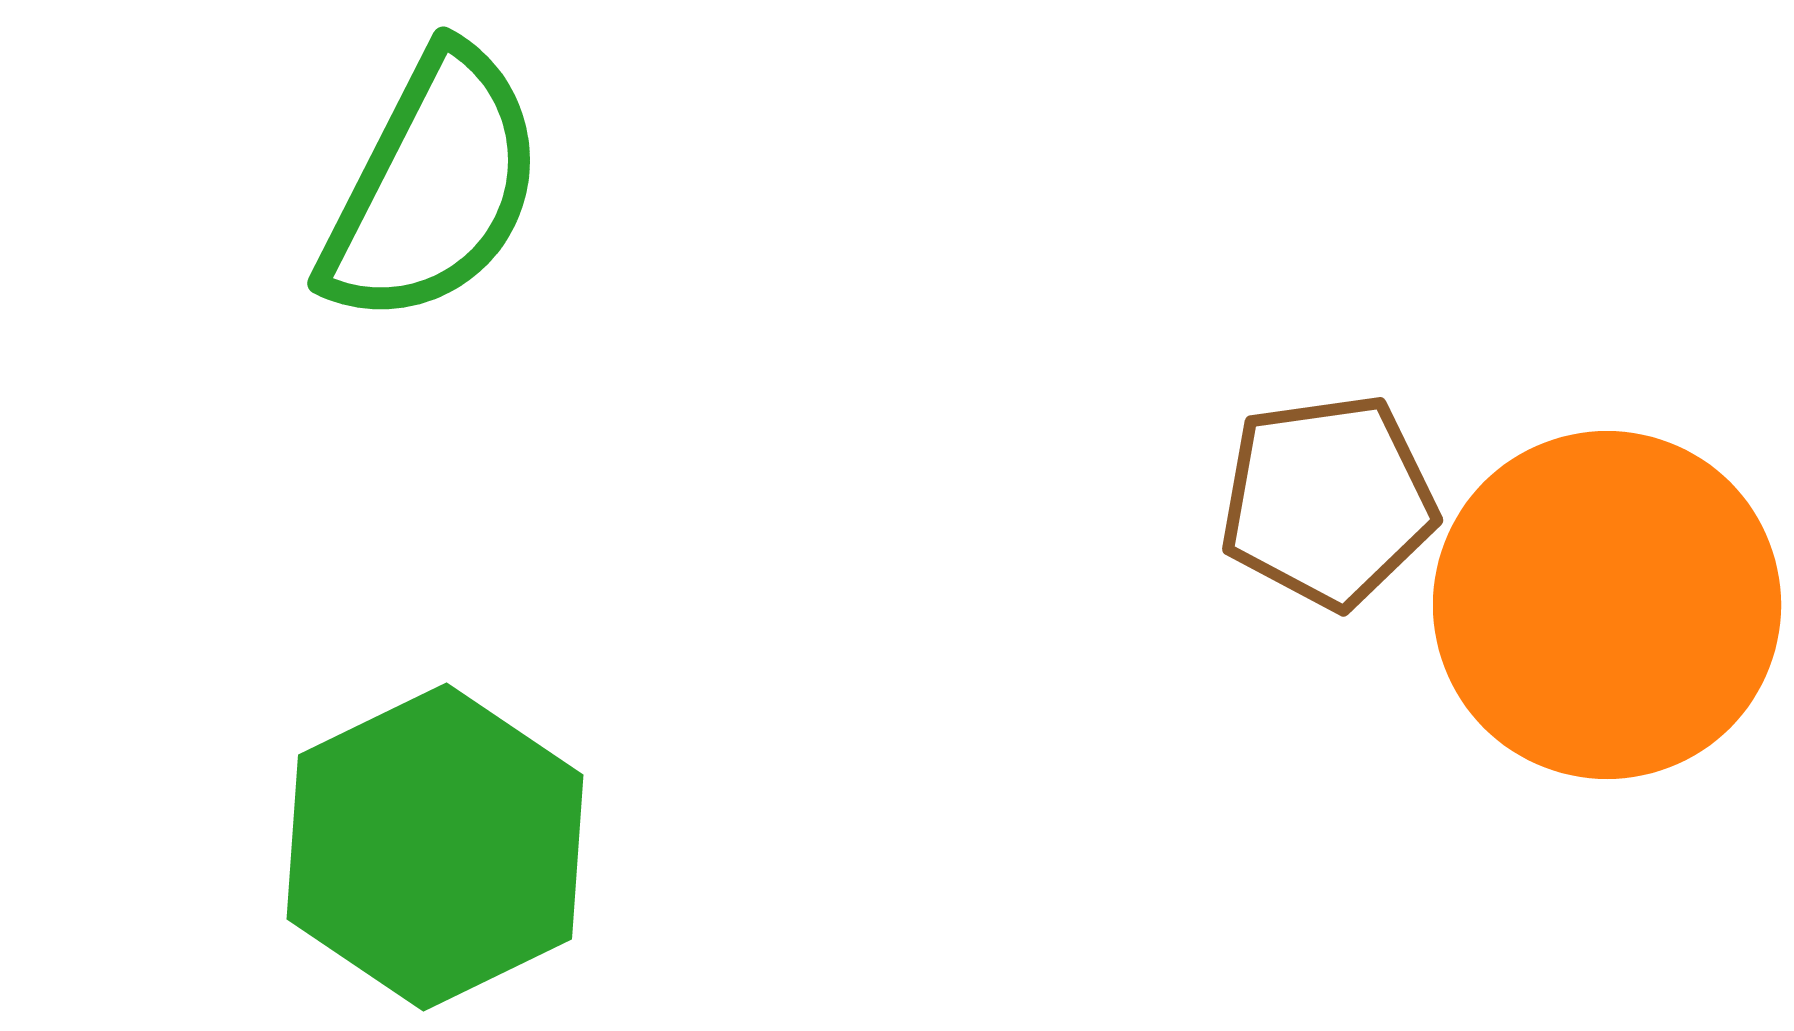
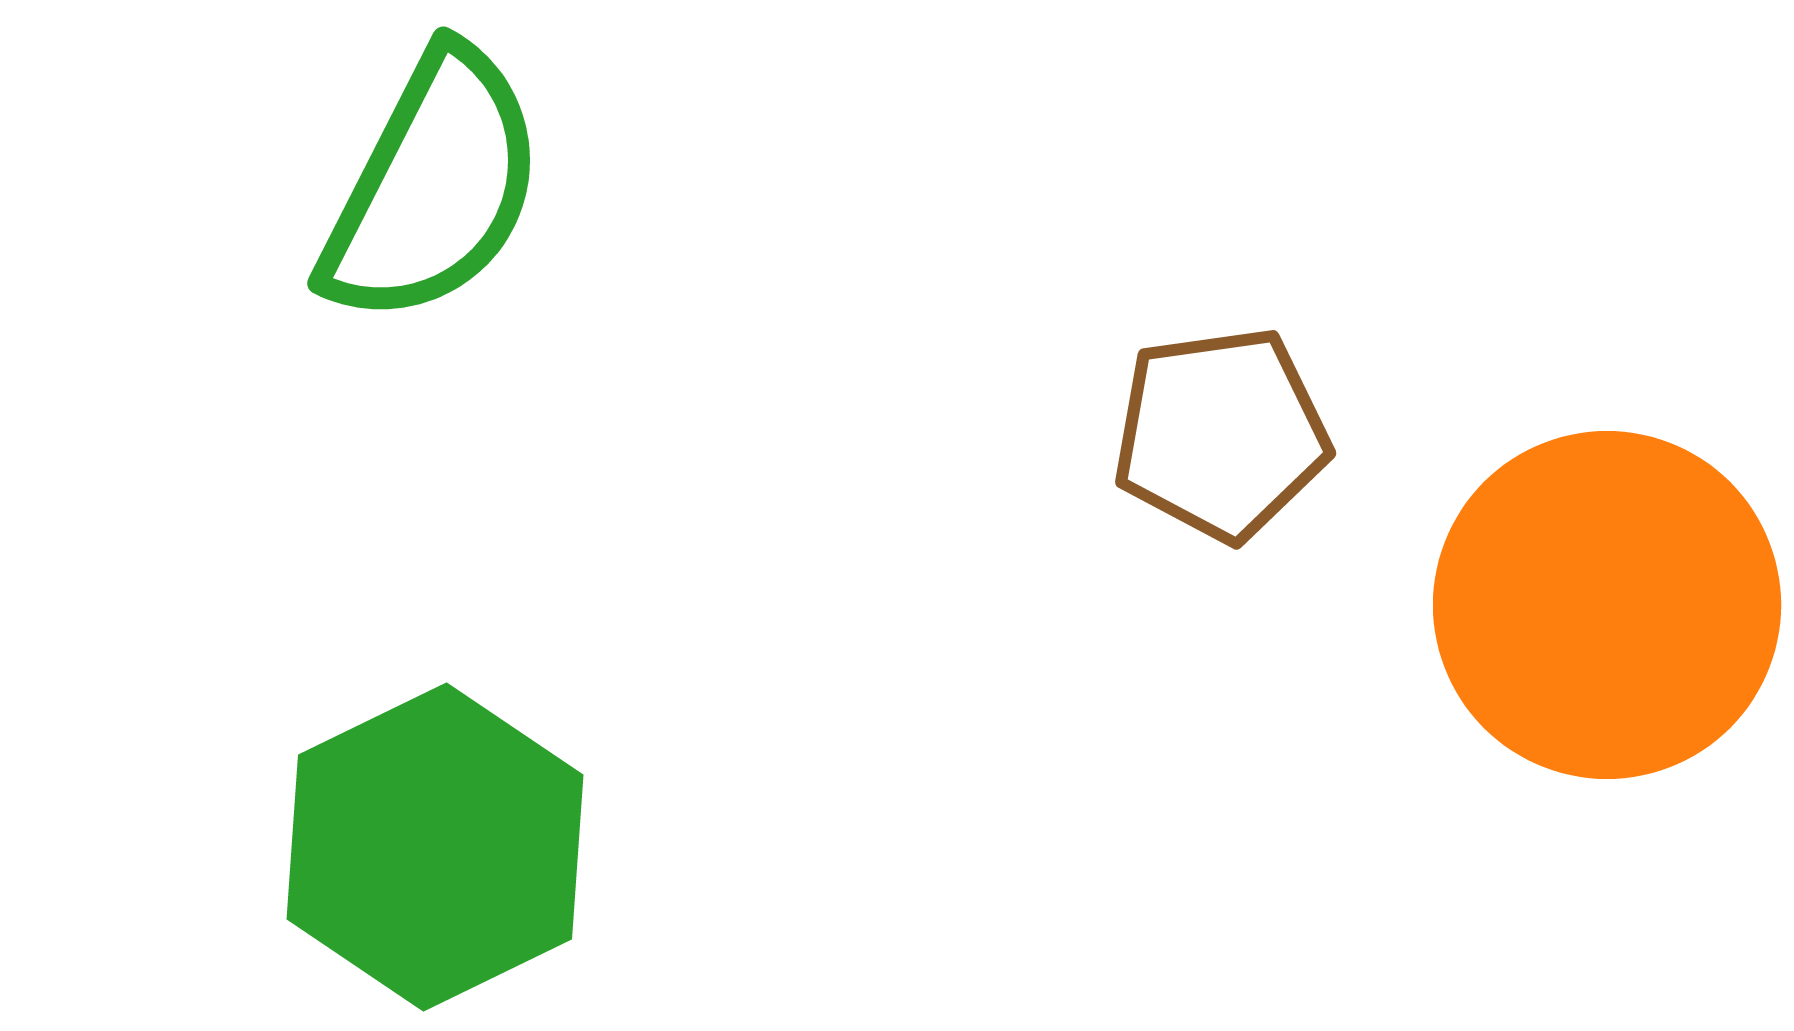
brown pentagon: moved 107 px left, 67 px up
